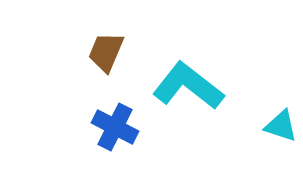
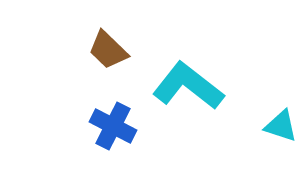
brown trapezoid: moved 2 px right, 2 px up; rotated 69 degrees counterclockwise
blue cross: moved 2 px left, 1 px up
